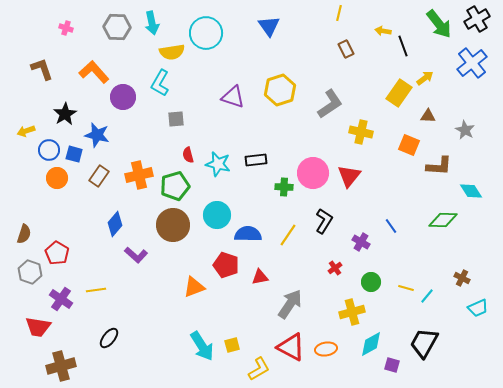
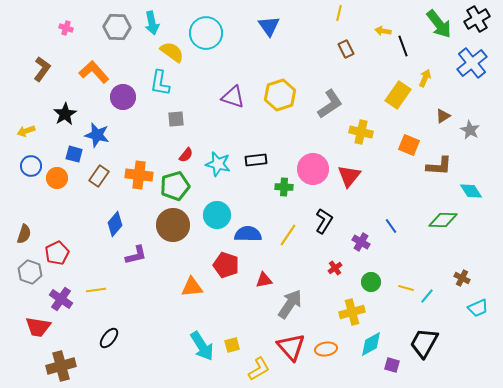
yellow semicircle at (172, 52): rotated 135 degrees counterclockwise
brown L-shape at (42, 69): rotated 55 degrees clockwise
yellow arrow at (425, 78): rotated 30 degrees counterclockwise
cyan L-shape at (160, 83): rotated 20 degrees counterclockwise
yellow hexagon at (280, 90): moved 5 px down
yellow rectangle at (399, 93): moved 1 px left, 2 px down
brown triangle at (428, 116): moved 15 px right; rotated 35 degrees counterclockwise
gray star at (465, 130): moved 5 px right
blue circle at (49, 150): moved 18 px left, 16 px down
red semicircle at (188, 155): moved 2 px left; rotated 126 degrees counterclockwise
pink circle at (313, 173): moved 4 px up
orange cross at (139, 175): rotated 20 degrees clockwise
red pentagon at (57, 253): rotated 15 degrees clockwise
purple L-shape at (136, 255): rotated 55 degrees counterclockwise
red triangle at (260, 277): moved 4 px right, 3 px down
orange triangle at (194, 287): moved 2 px left; rotated 15 degrees clockwise
red triangle at (291, 347): rotated 20 degrees clockwise
